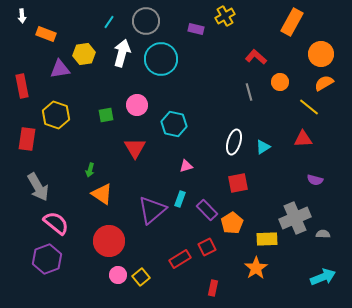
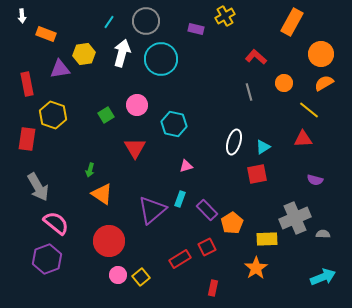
orange circle at (280, 82): moved 4 px right, 1 px down
red rectangle at (22, 86): moved 5 px right, 2 px up
yellow line at (309, 107): moved 3 px down
yellow hexagon at (56, 115): moved 3 px left
green square at (106, 115): rotated 21 degrees counterclockwise
red square at (238, 183): moved 19 px right, 9 px up
